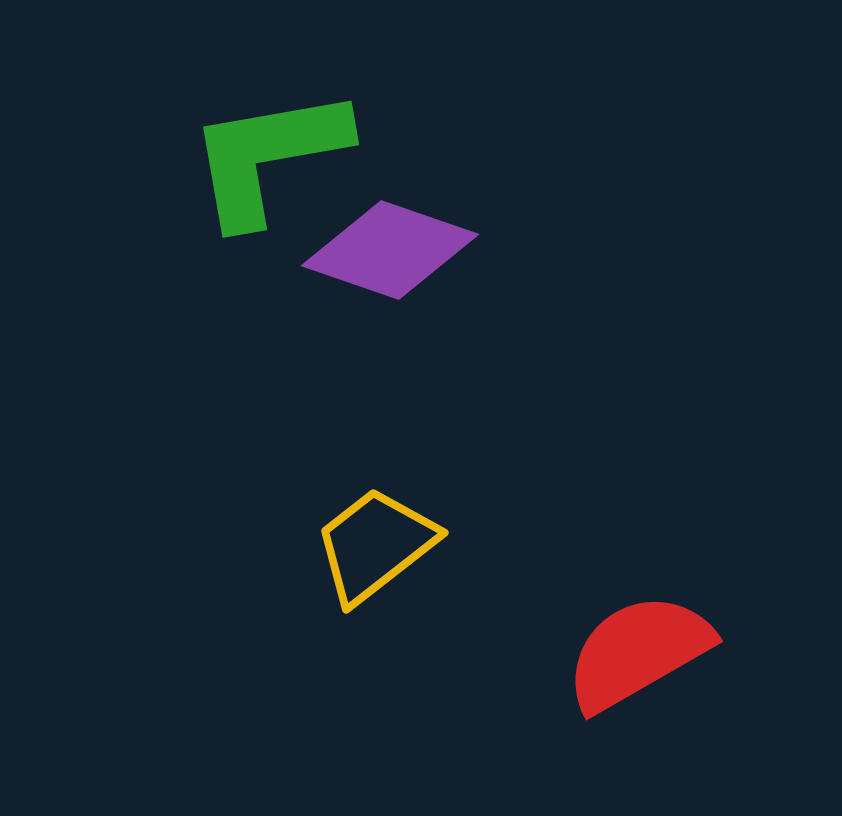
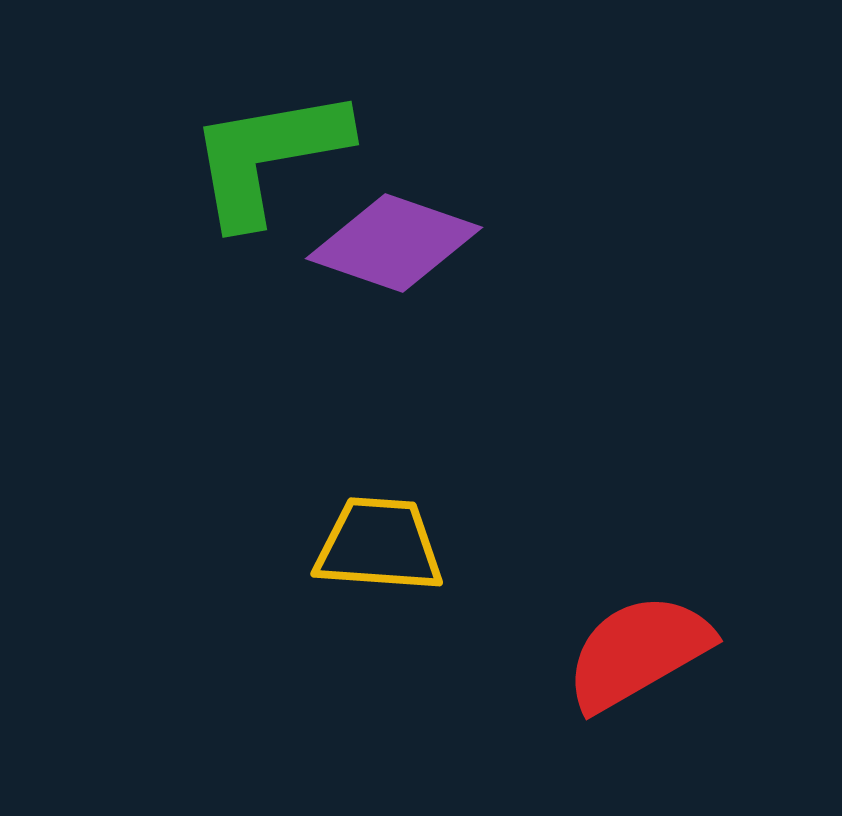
purple diamond: moved 4 px right, 7 px up
yellow trapezoid: moved 4 px right; rotated 42 degrees clockwise
